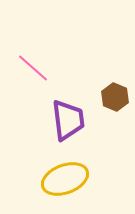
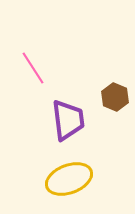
pink line: rotated 16 degrees clockwise
yellow ellipse: moved 4 px right
